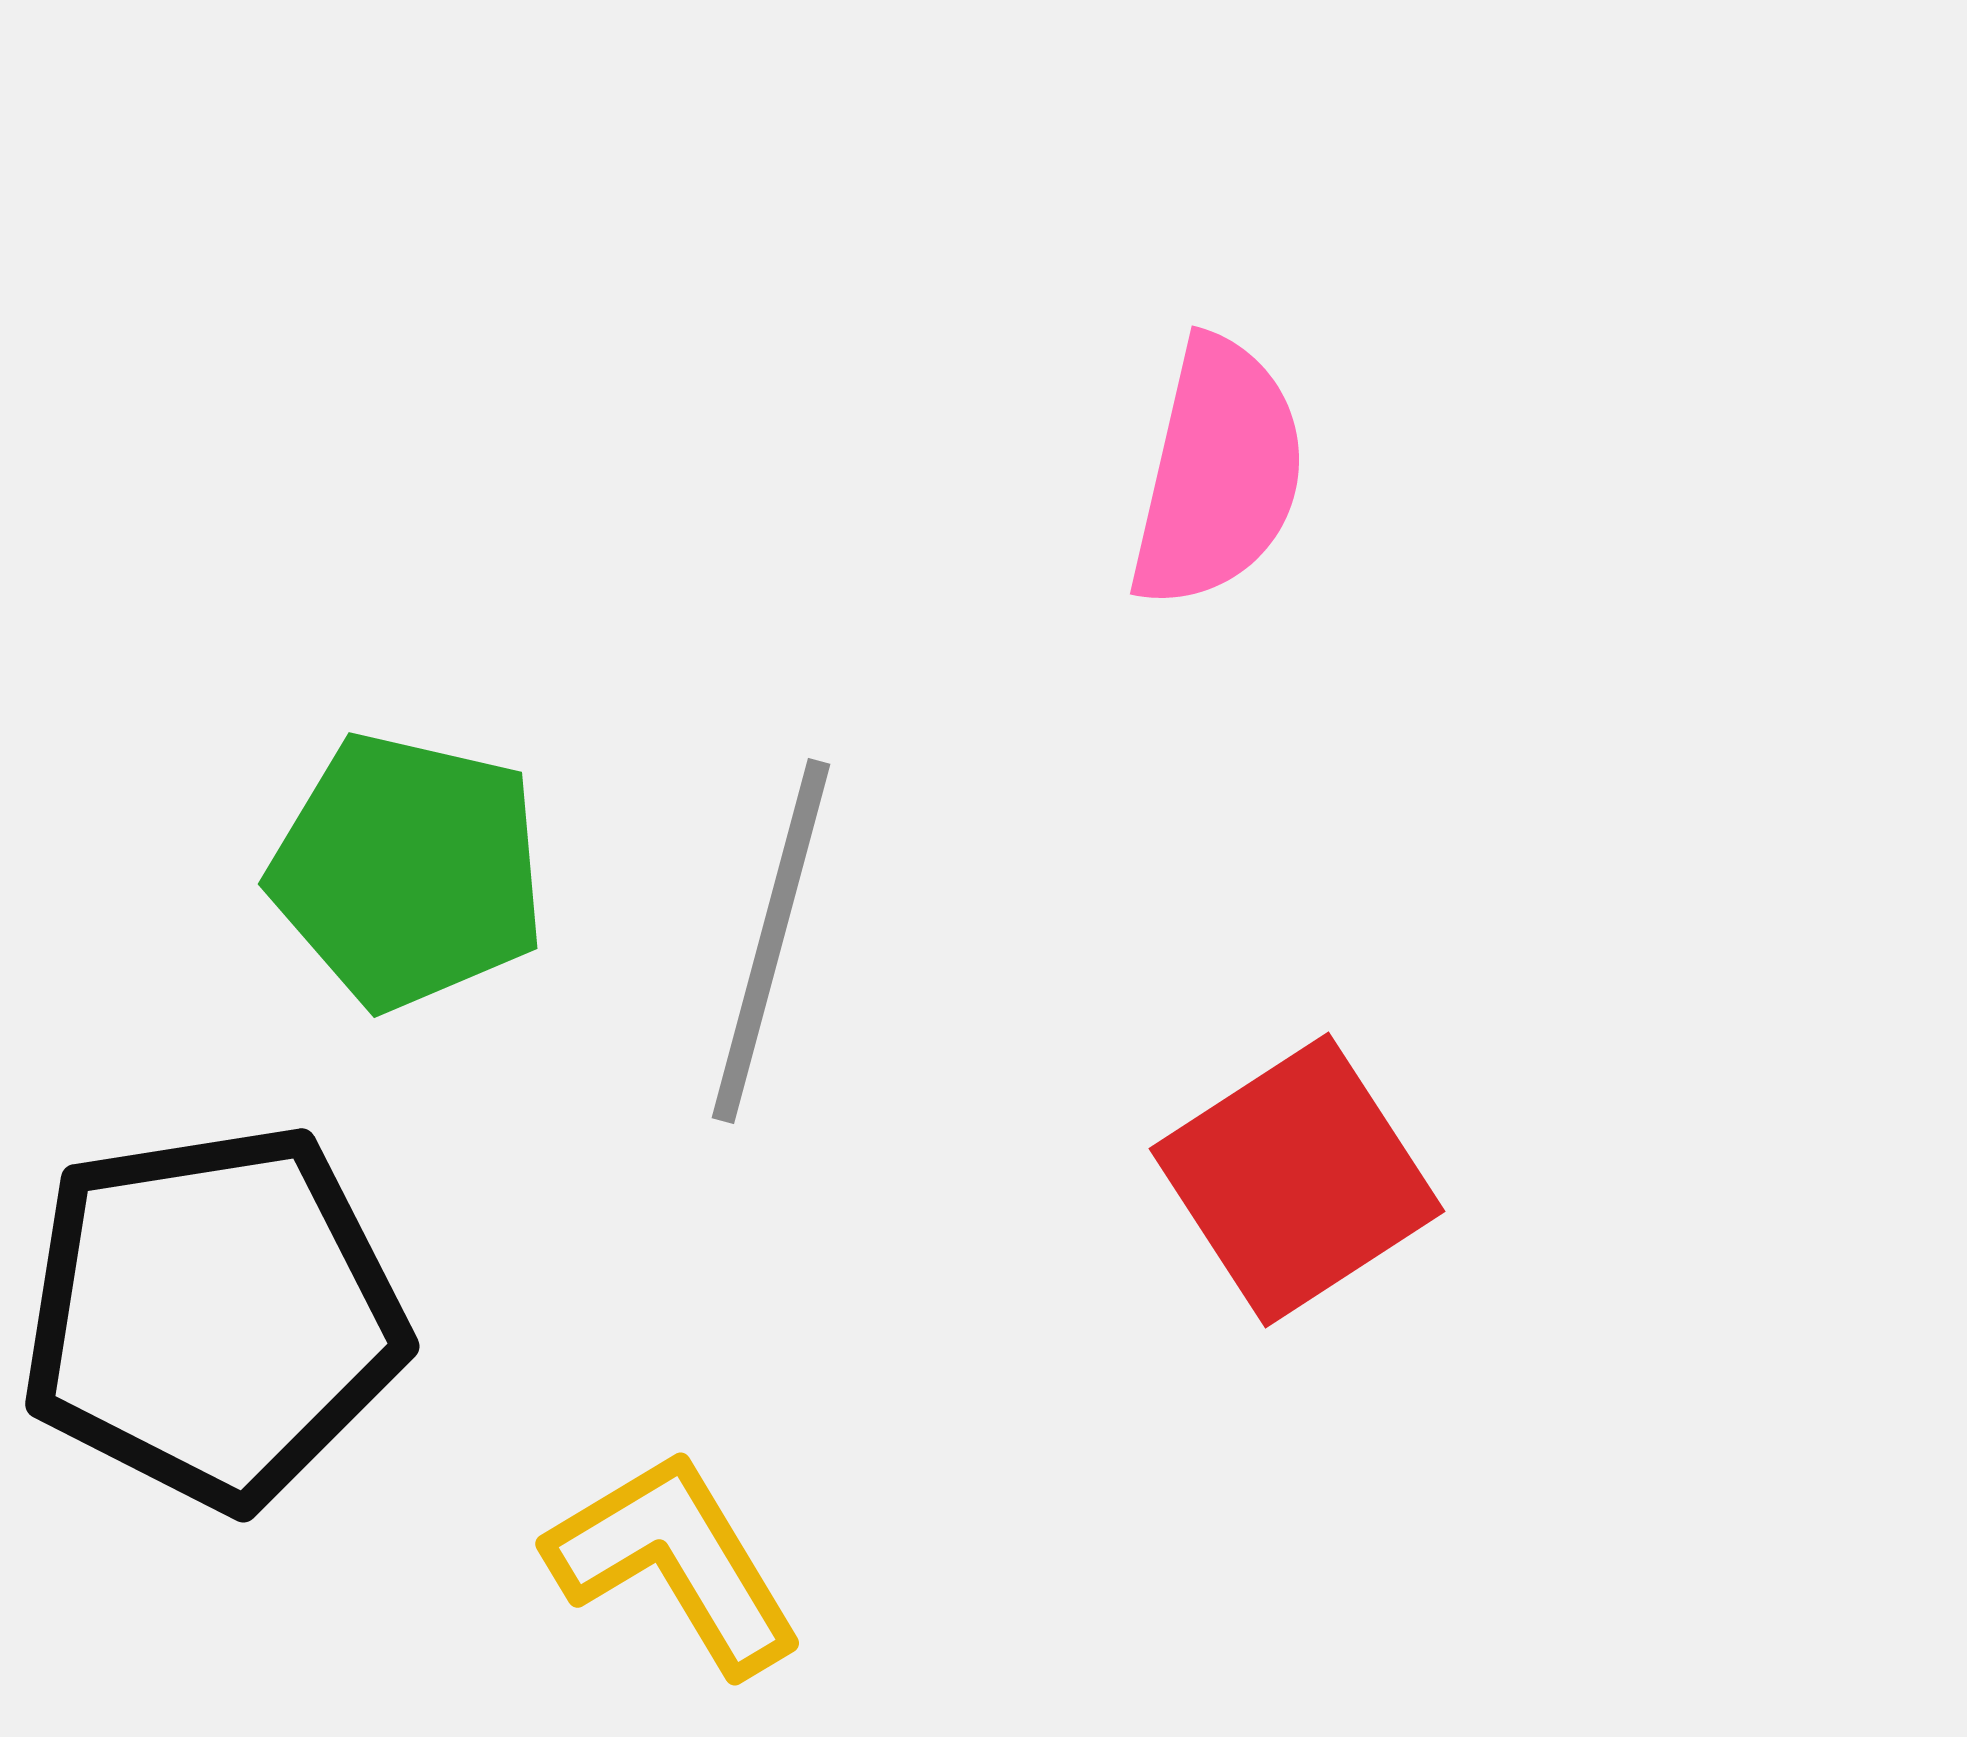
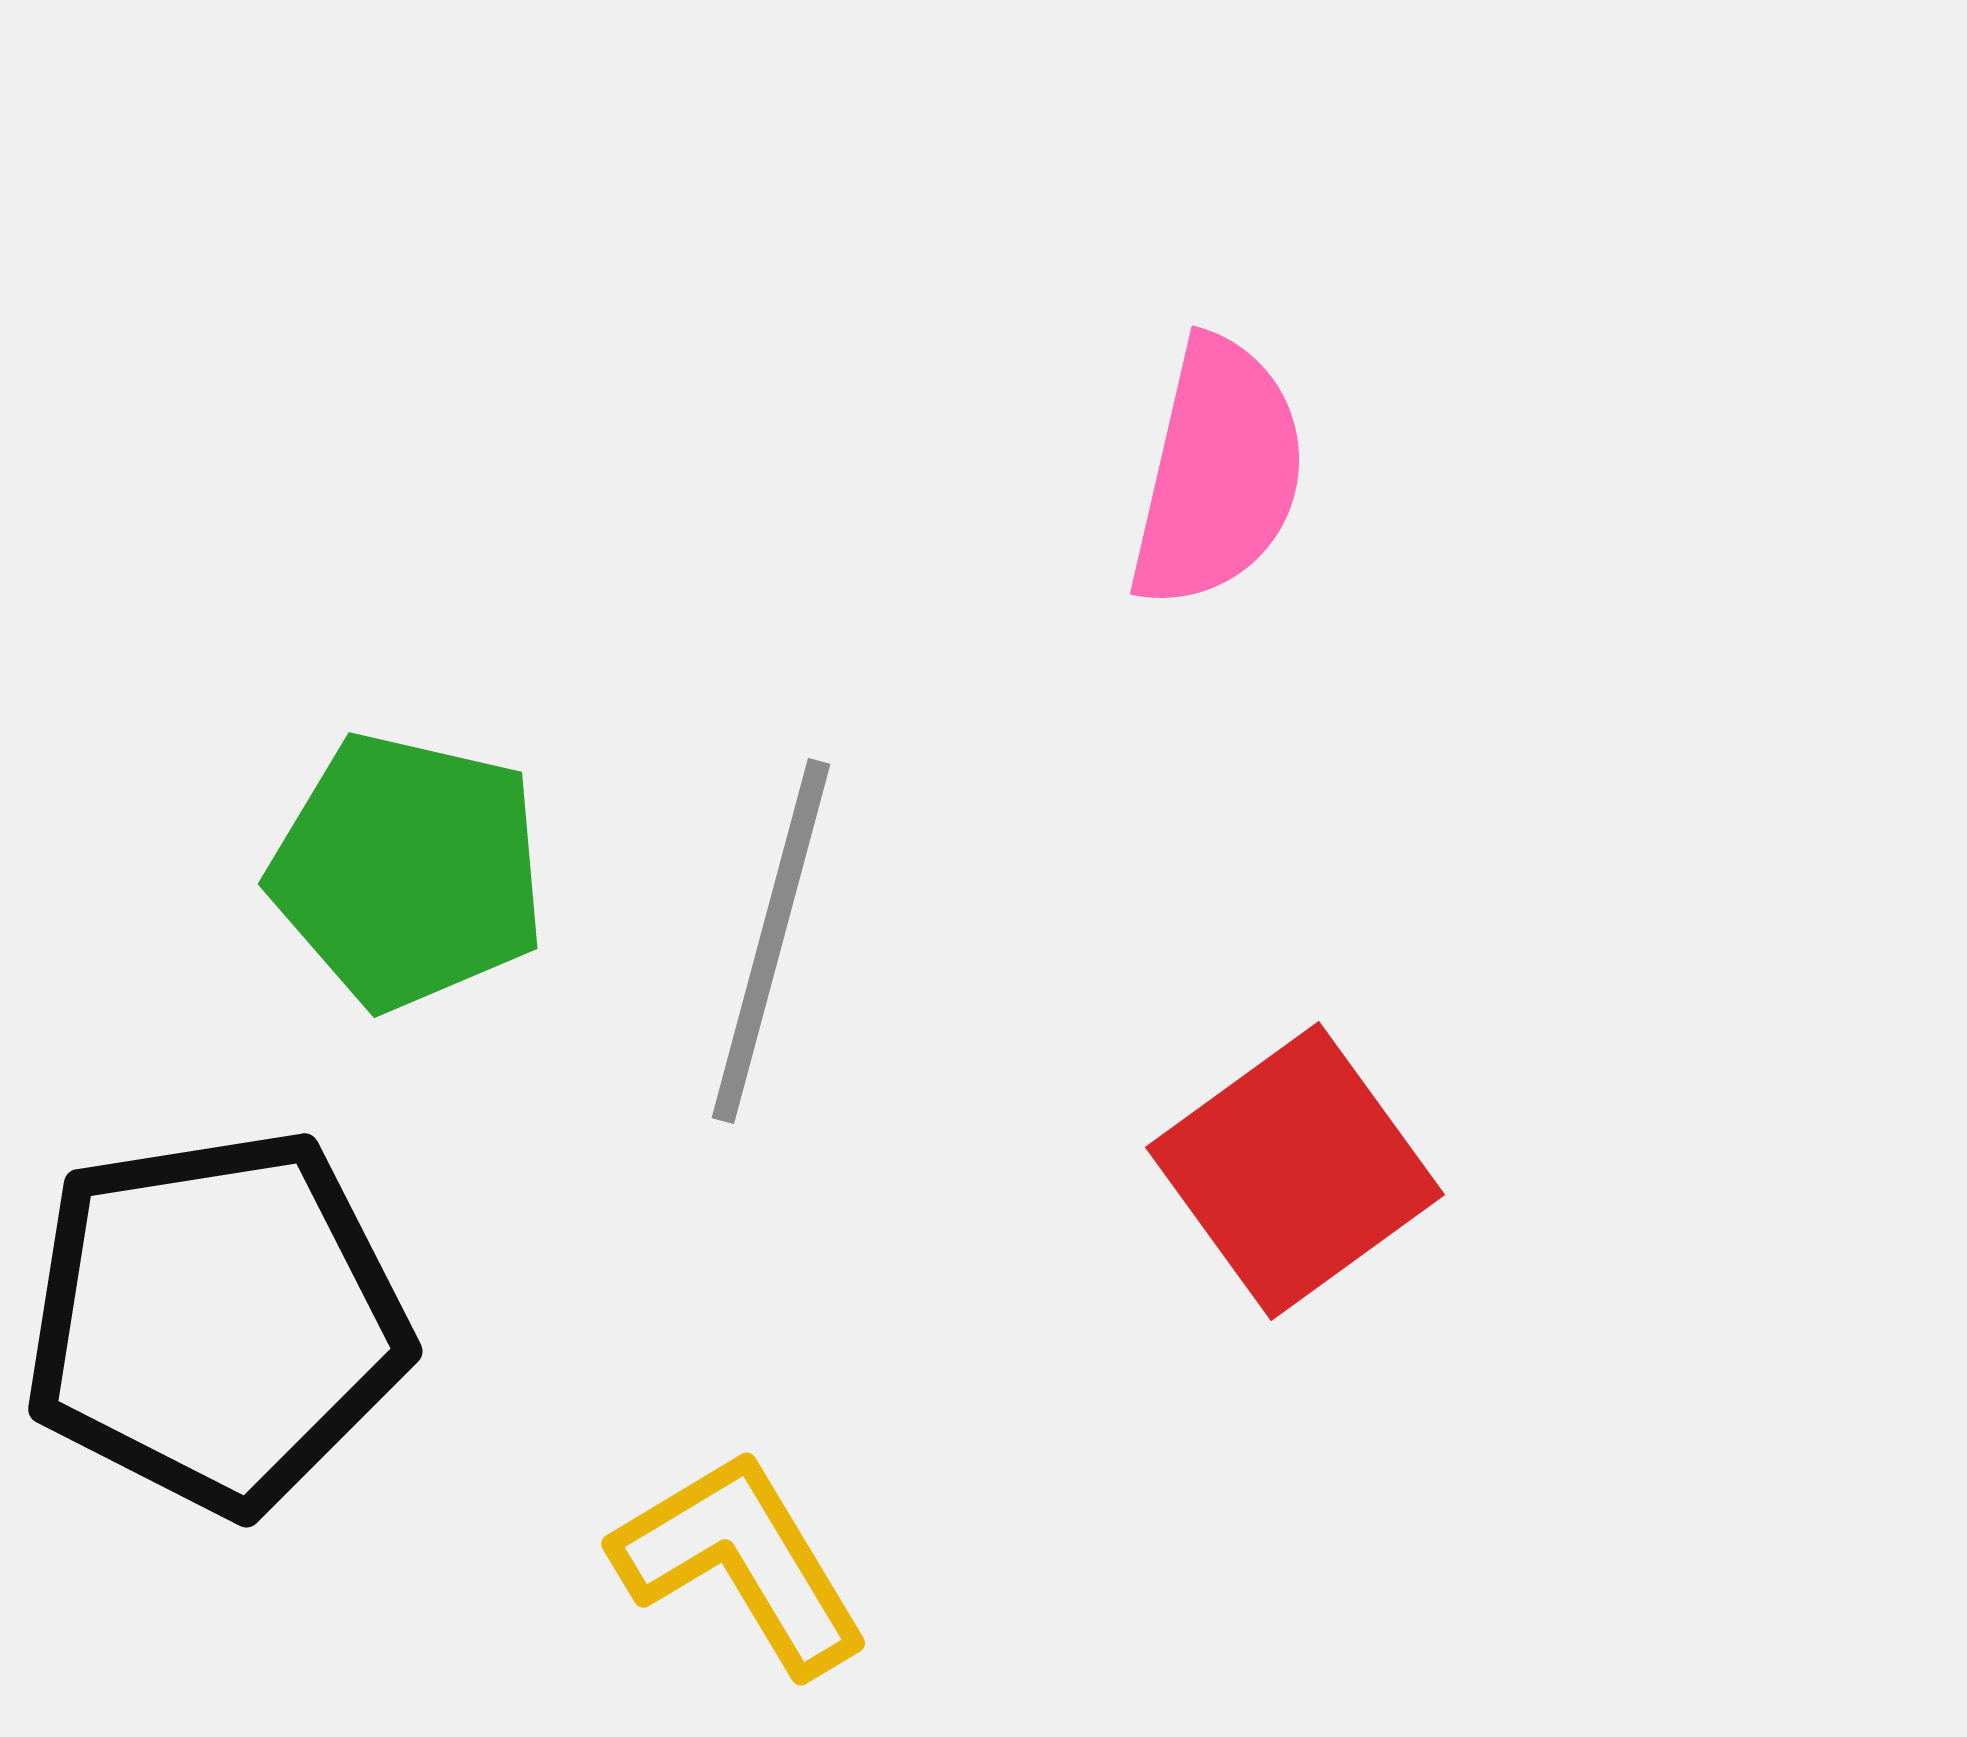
red square: moved 2 px left, 9 px up; rotated 3 degrees counterclockwise
black pentagon: moved 3 px right, 5 px down
yellow L-shape: moved 66 px right
